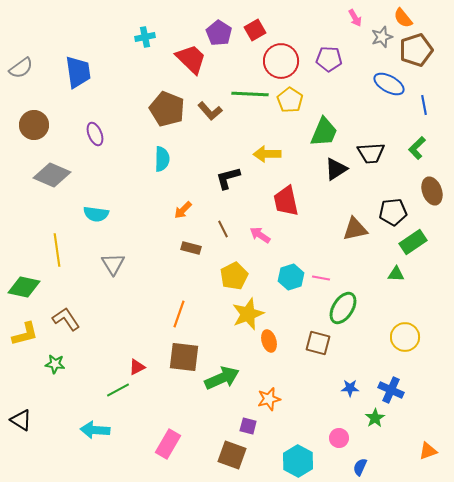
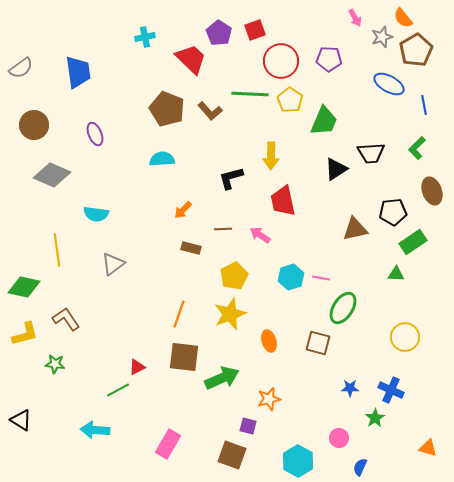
red square at (255, 30): rotated 10 degrees clockwise
brown pentagon at (416, 50): rotated 12 degrees counterclockwise
green trapezoid at (324, 132): moved 11 px up
yellow arrow at (267, 154): moved 4 px right, 2 px down; rotated 88 degrees counterclockwise
cyan semicircle at (162, 159): rotated 95 degrees counterclockwise
black L-shape at (228, 178): moved 3 px right
red trapezoid at (286, 201): moved 3 px left
brown line at (223, 229): rotated 66 degrees counterclockwise
gray triangle at (113, 264): rotated 25 degrees clockwise
yellow star at (248, 314): moved 18 px left
orange triangle at (428, 451): moved 3 px up; rotated 36 degrees clockwise
